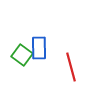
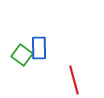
red line: moved 3 px right, 13 px down
